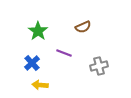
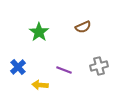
green star: moved 1 px right, 1 px down
purple line: moved 17 px down
blue cross: moved 14 px left, 4 px down
